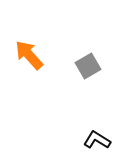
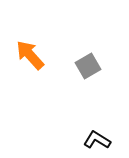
orange arrow: moved 1 px right
